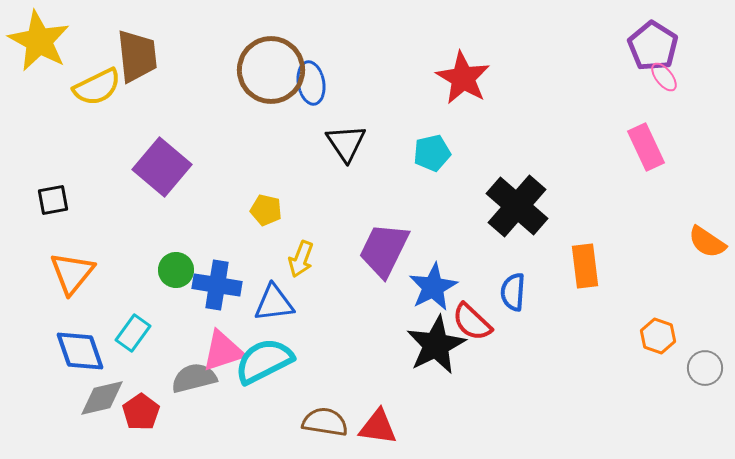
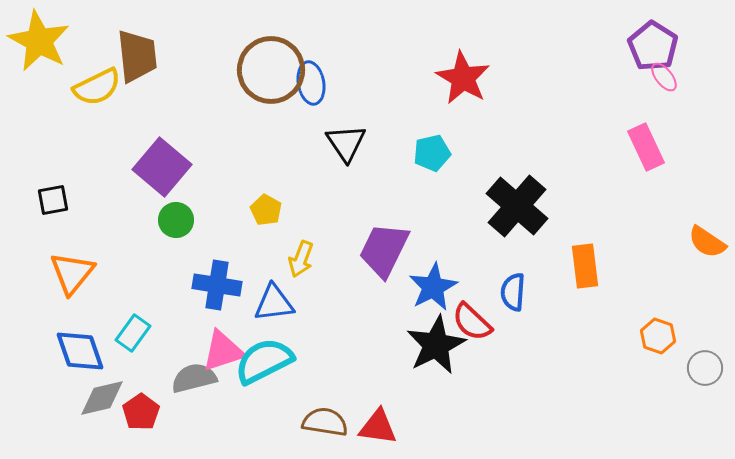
yellow pentagon: rotated 16 degrees clockwise
green circle: moved 50 px up
